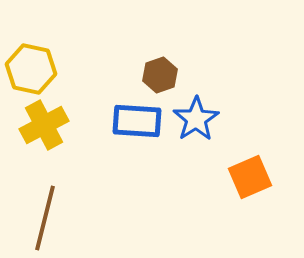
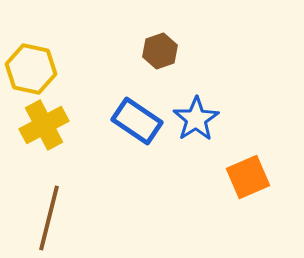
brown hexagon: moved 24 px up
blue rectangle: rotated 30 degrees clockwise
orange square: moved 2 px left
brown line: moved 4 px right
